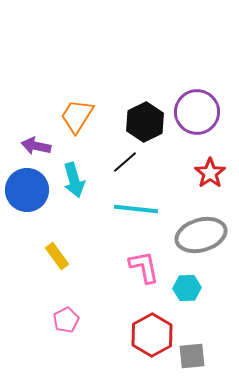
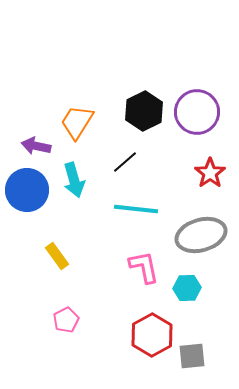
orange trapezoid: moved 6 px down
black hexagon: moved 1 px left, 11 px up
